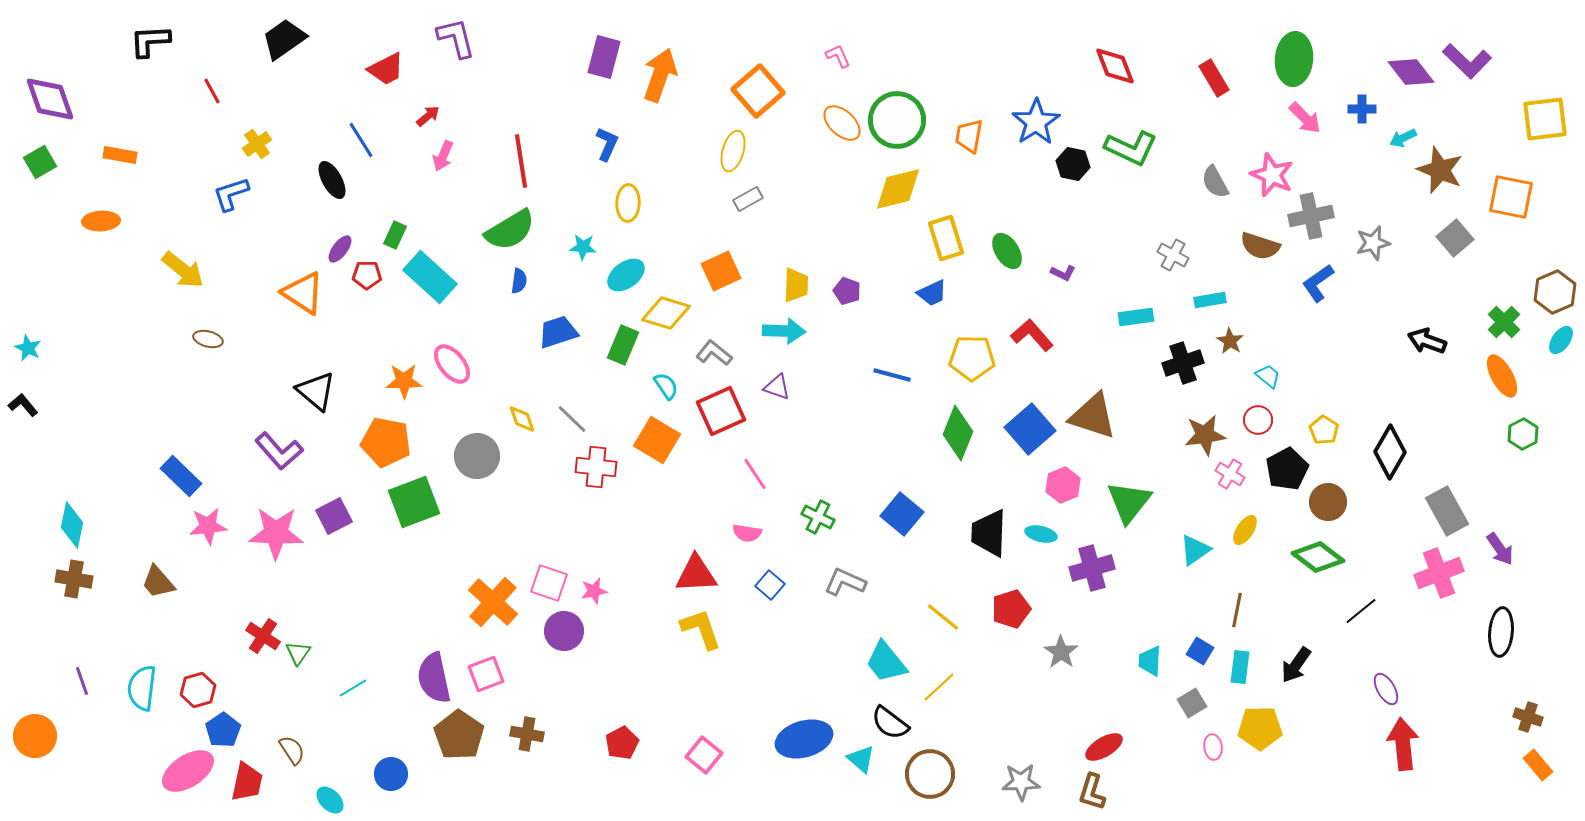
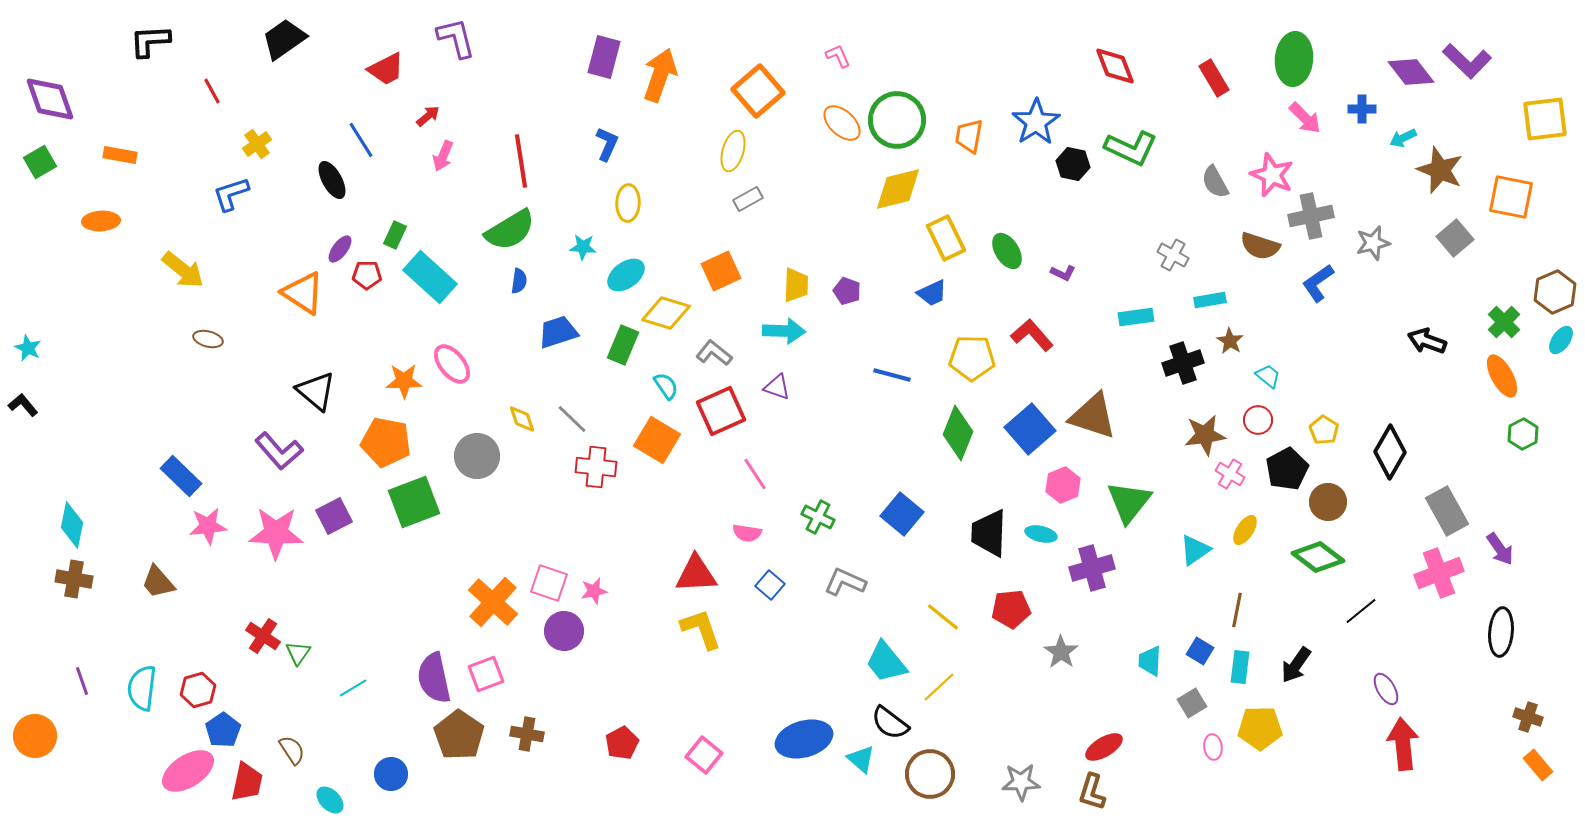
yellow rectangle at (946, 238): rotated 9 degrees counterclockwise
red pentagon at (1011, 609): rotated 12 degrees clockwise
